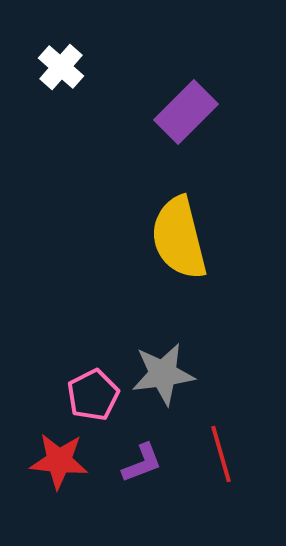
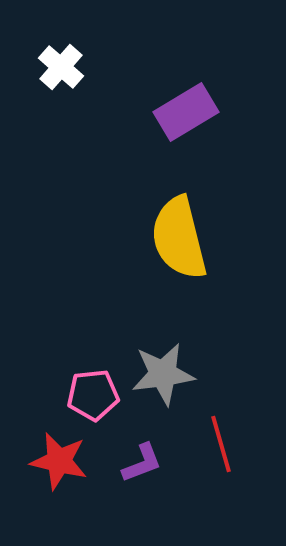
purple rectangle: rotated 14 degrees clockwise
pink pentagon: rotated 21 degrees clockwise
red line: moved 10 px up
red star: rotated 8 degrees clockwise
